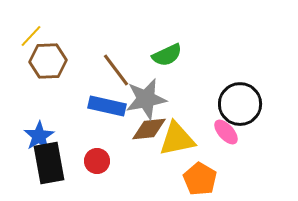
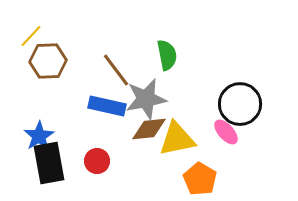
green semicircle: rotated 76 degrees counterclockwise
